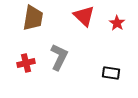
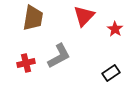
red triangle: rotated 30 degrees clockwise
red star: moved 2 px left, 6 px down
gray L-shape: moved 1 px up; rotated 36 degrees clockwise
black rectangle: rotated 42 degrees counterclockwise
